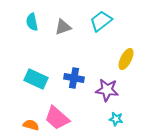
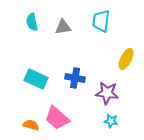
cyan trapezoid: rotated 45 degrees counterclockwise
gray triangle: rotated 12 degrees clockwise
blue cross: moved 1 px right
purple star: moved 3 px down
cyan star: moved 5 px left, 2 px down
